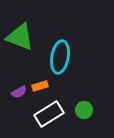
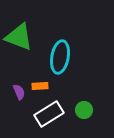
green triangle: moved 1 px left
orange rectangle: rotated 14 degrees clockwise
purple semicircle: rotated 84 degrees counterclockwise
